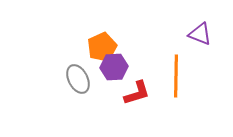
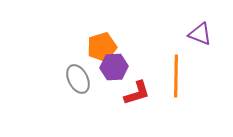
orange pentagon: rotated 8 degrees clockwise
